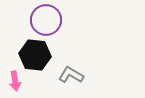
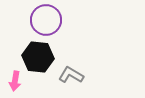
black hexagon: moved 3 px right, 2 px down
pink arrow: rotated 18 degrees clockwise
